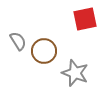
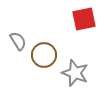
red square: moved 1 px left
brown circle: moved 4 px down
